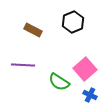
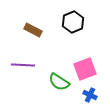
pink square: rotated 20 degrees clockwise
